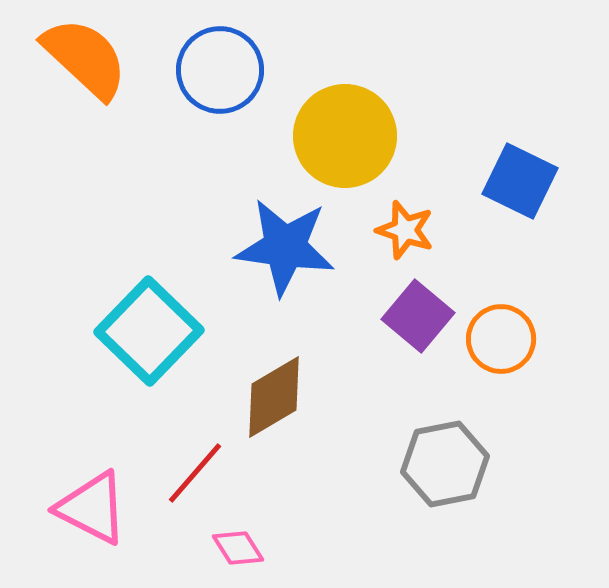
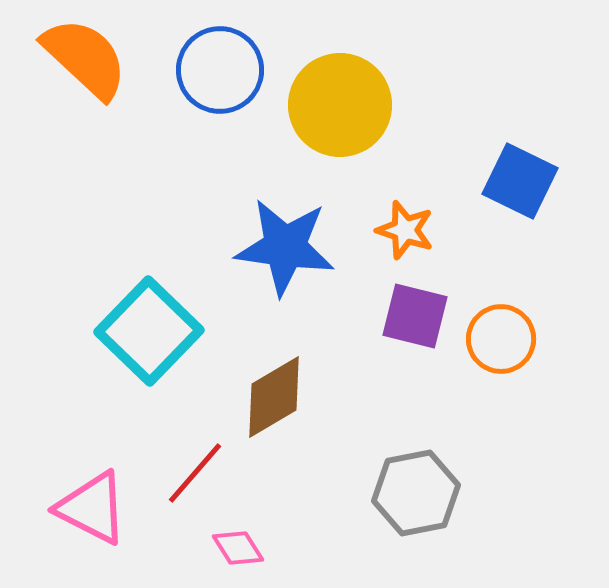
yellow circle: moved 5 px left, 31 px up
purple square: moved 3 px left; rotated 26 degrees counterclockwise
gray hexagon: moved 29 px left, 29 px down
